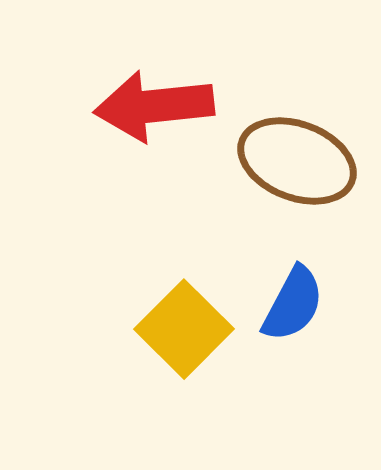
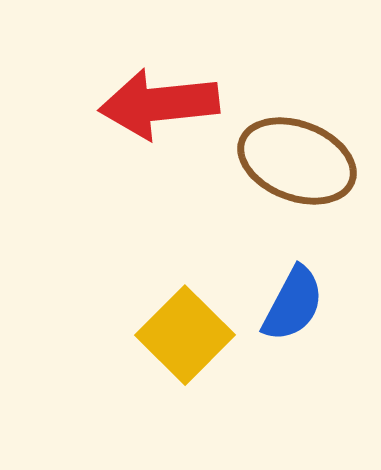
red arrow: moved 5 px right, 2 px up
yellow square: moved 1 px right, 6 px down
